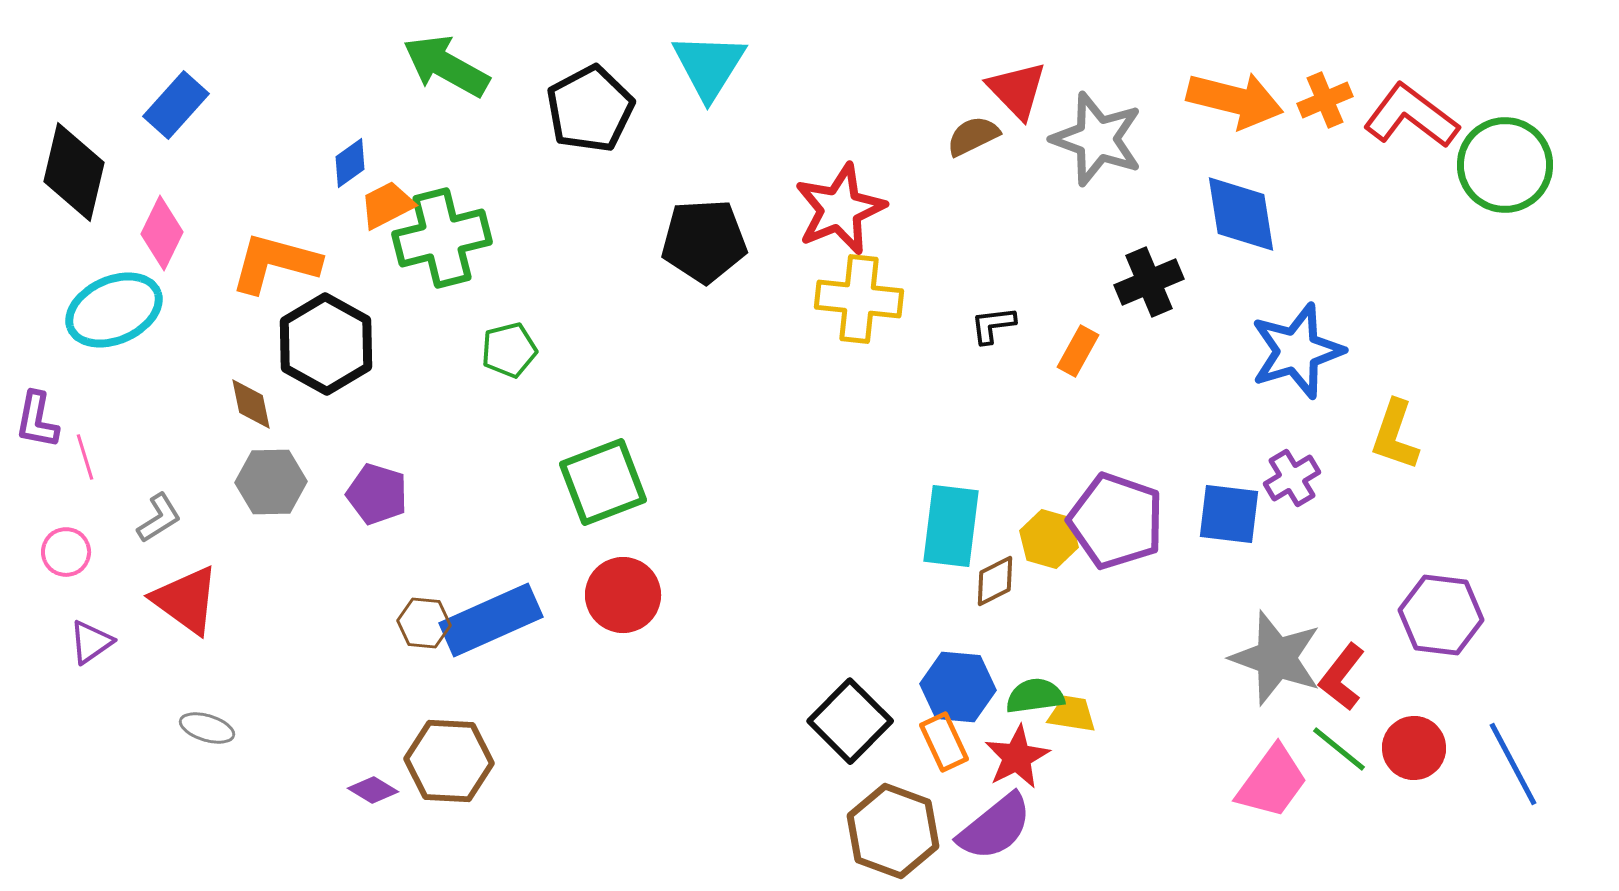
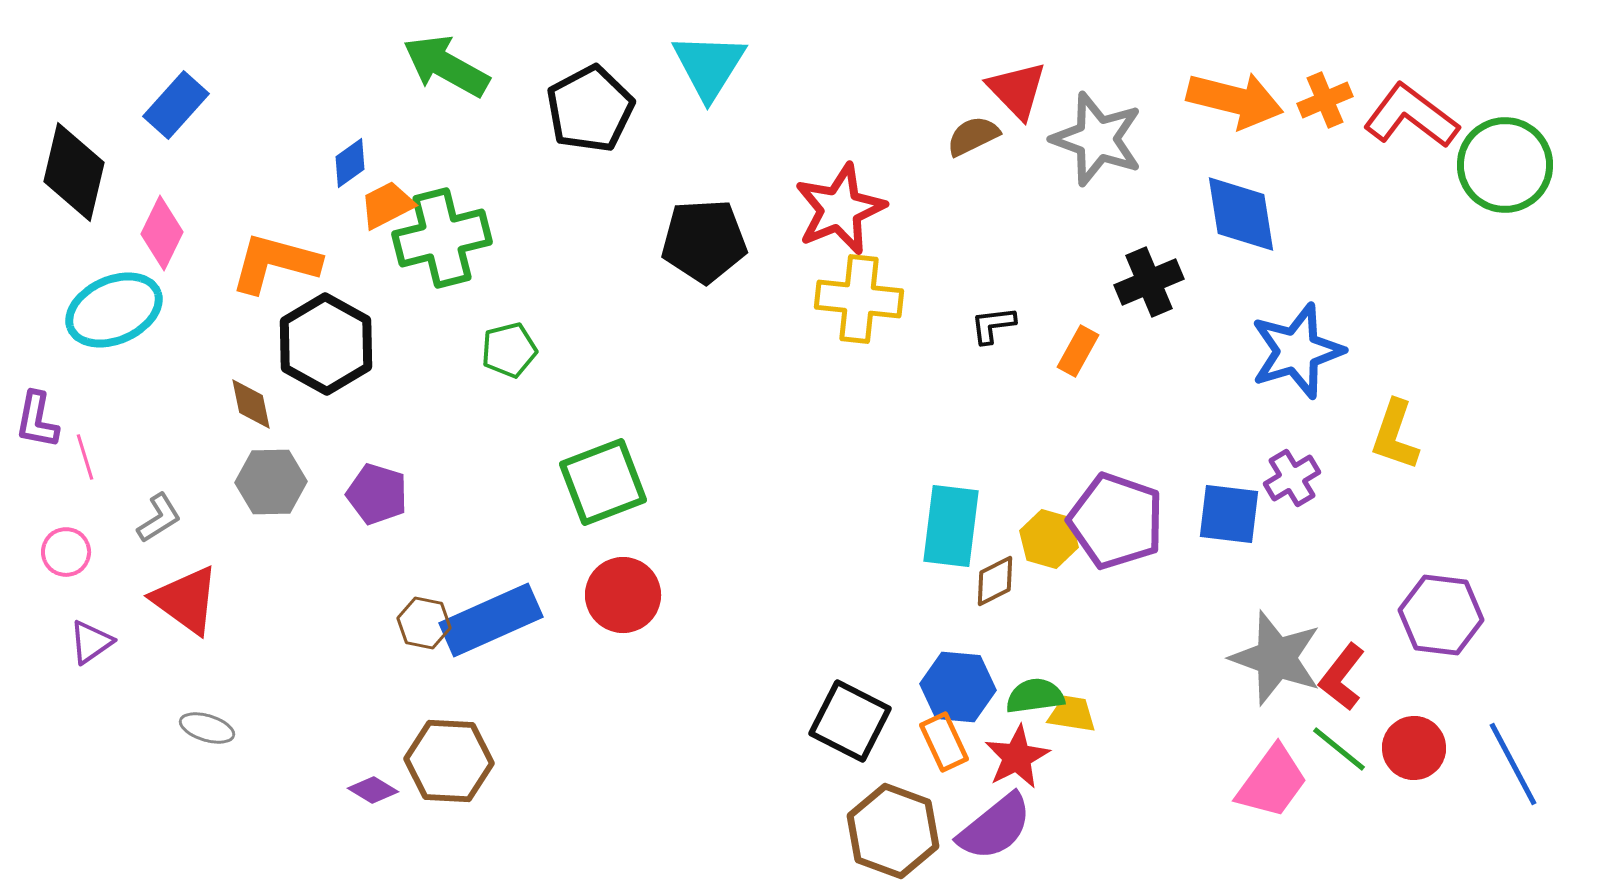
brown hexagon at (424, 623): rotated 6 degrees clockwise
black square at (850, 721): rotated 18 degrees counterclockwise
